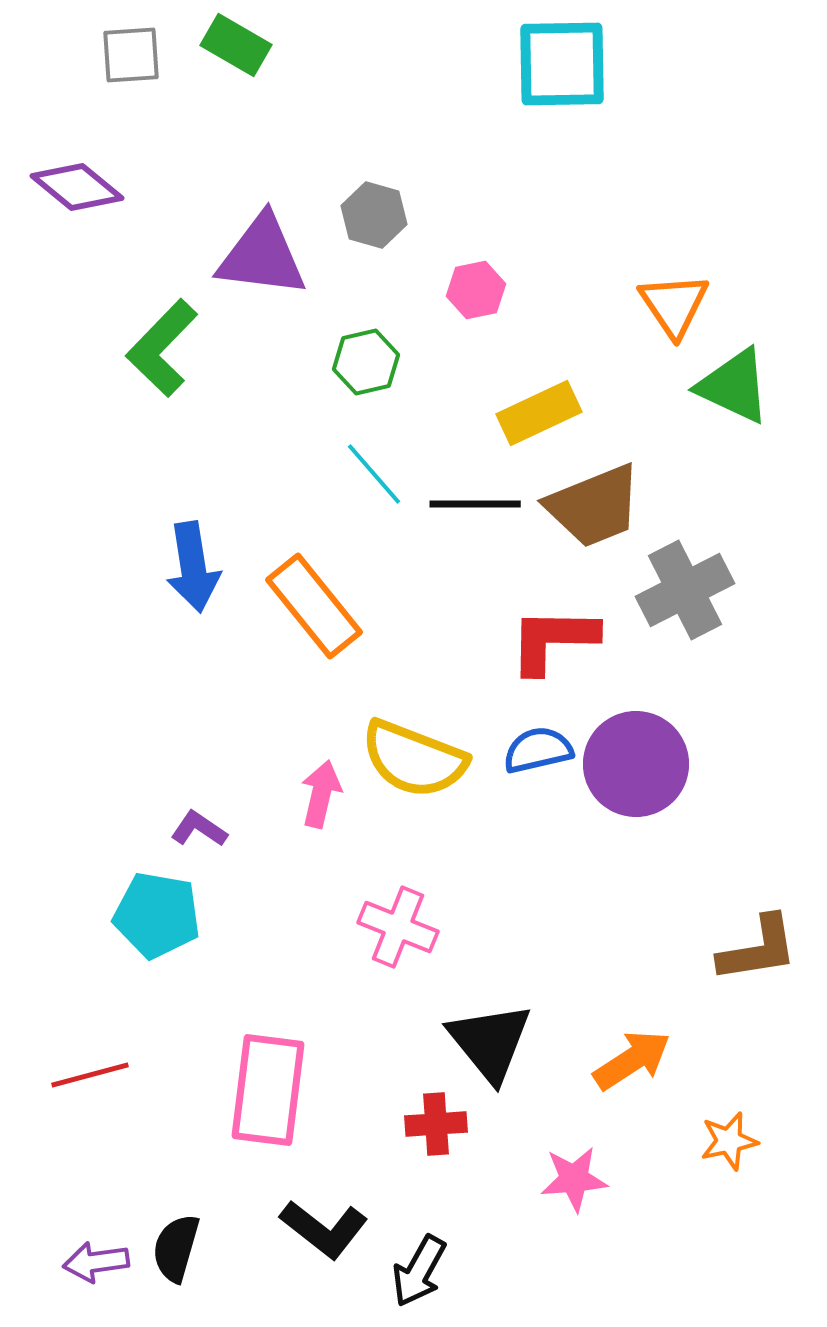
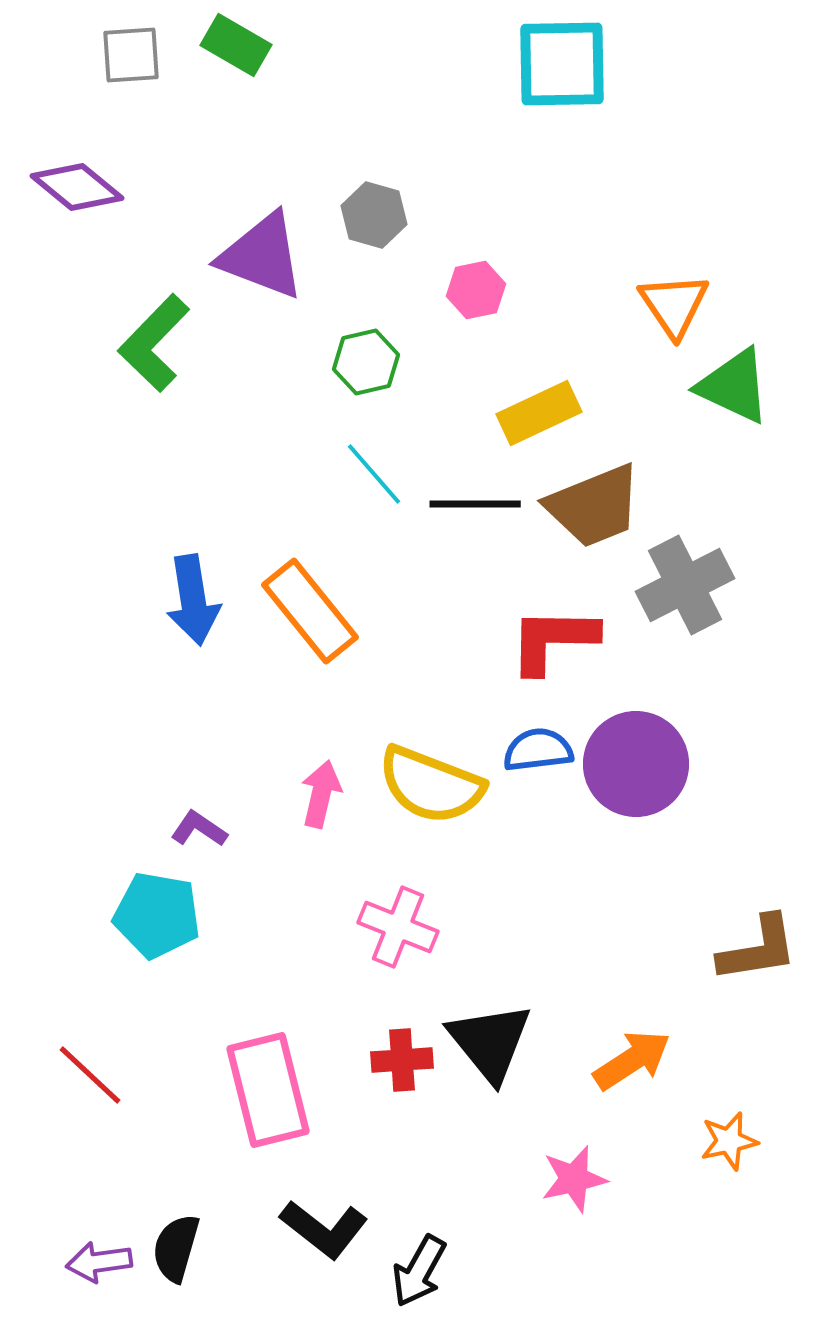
purple triangle: rotated 14 degrees clockwise
green L-shape: moved 8 px left, 5 px up
blue arrow: moved 33 px down
gray cross: moved 5 px up
orange rectangle: moved 4 px left, 5 px down
blue semicircle: rotated 6 degrees clockwise
yellow semicircle: moved 17 px right, 26 px down
red line: rotated 58 degrees clockwise
pink rectangle: rotated 21 degrees counterclockwise
red cross: moved 34 px left, 64 px up
pink star: rotated 8 degrees counterclockwise
purple arrow: moved 3 px right
